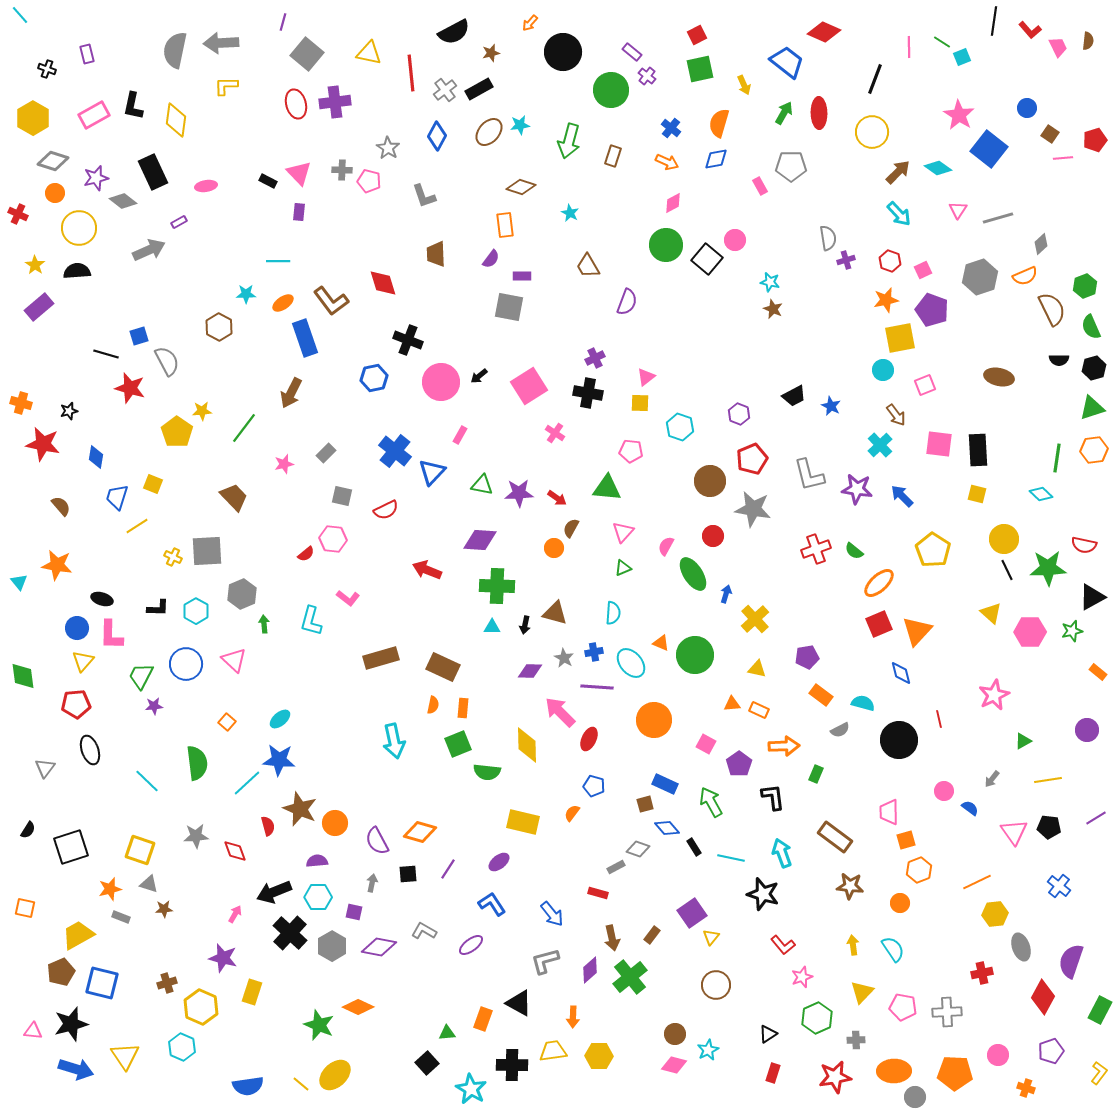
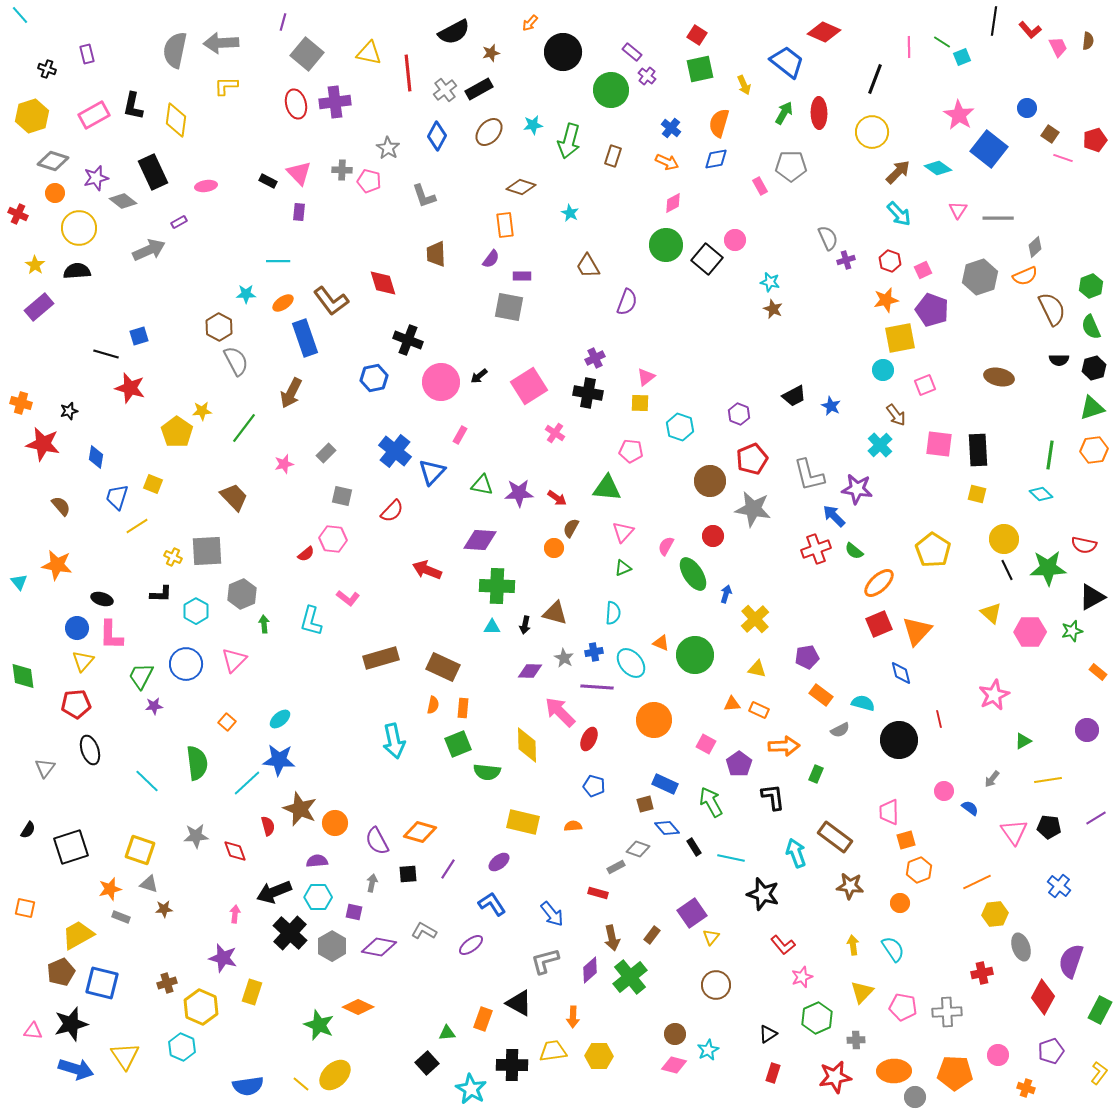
red square at (697, 35): rotated 30 degrees counterclockwise
red line at (411, 73): moved 3 px left
yellow hexagon at (33, 118): moved 1 px left, 2 px up; rotated 12 degrees clockwise
cyan star at (520, 125): moved 13 px right
pink line at (1063, 158): rotated 24 degrees clockwise
gray line at (998, 218): rotated 16 degrees clockwise
gray semicircle at (828, 238): rotated 15 degrees counterclockwise
gray diamond at (1041, 244): moved 6 px left, 3 px down
green hexagon at (1085, 286): moved 6 px right
gray semicircle at (167, 361): moved 69 px right
green line at (1057, 458): moved 7 px left, 3 px up
blue arrow at (902, 496): moved 68 px left, 20 px down
red semicircle at (386, 510): moved 6 px right, 1 px down; rotated 20 degrees counterclockwise
black L-shape at (158, 608): moved 3 px right, 14 px up
pink triangle at (234, 660): rotated 32 degrees clockwise
orange semicircle at (572, 813): moved 1 px right, 13 px down; rotated 48 degrees clockwise
cyan arrow at (782, 853): moved 14 px right
pink arrow at (235, 914): rotated 24 degrees counterclockwise
